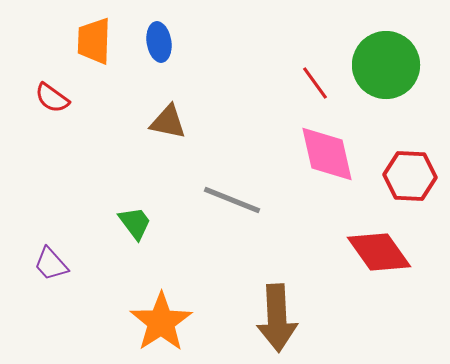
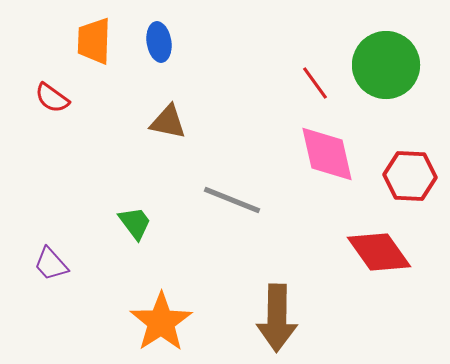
brown arrow: rotated 4 degrees clockwise
